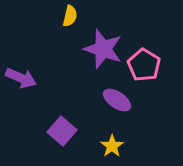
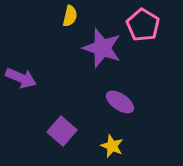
purple star: moved 1 px left, 1 px up
pink pentagon: moved 1 px left, 40 px up
purple ellipse: moved 3 px right, 2 px down
yellow star: rotated 15 degrees counterclockwise
